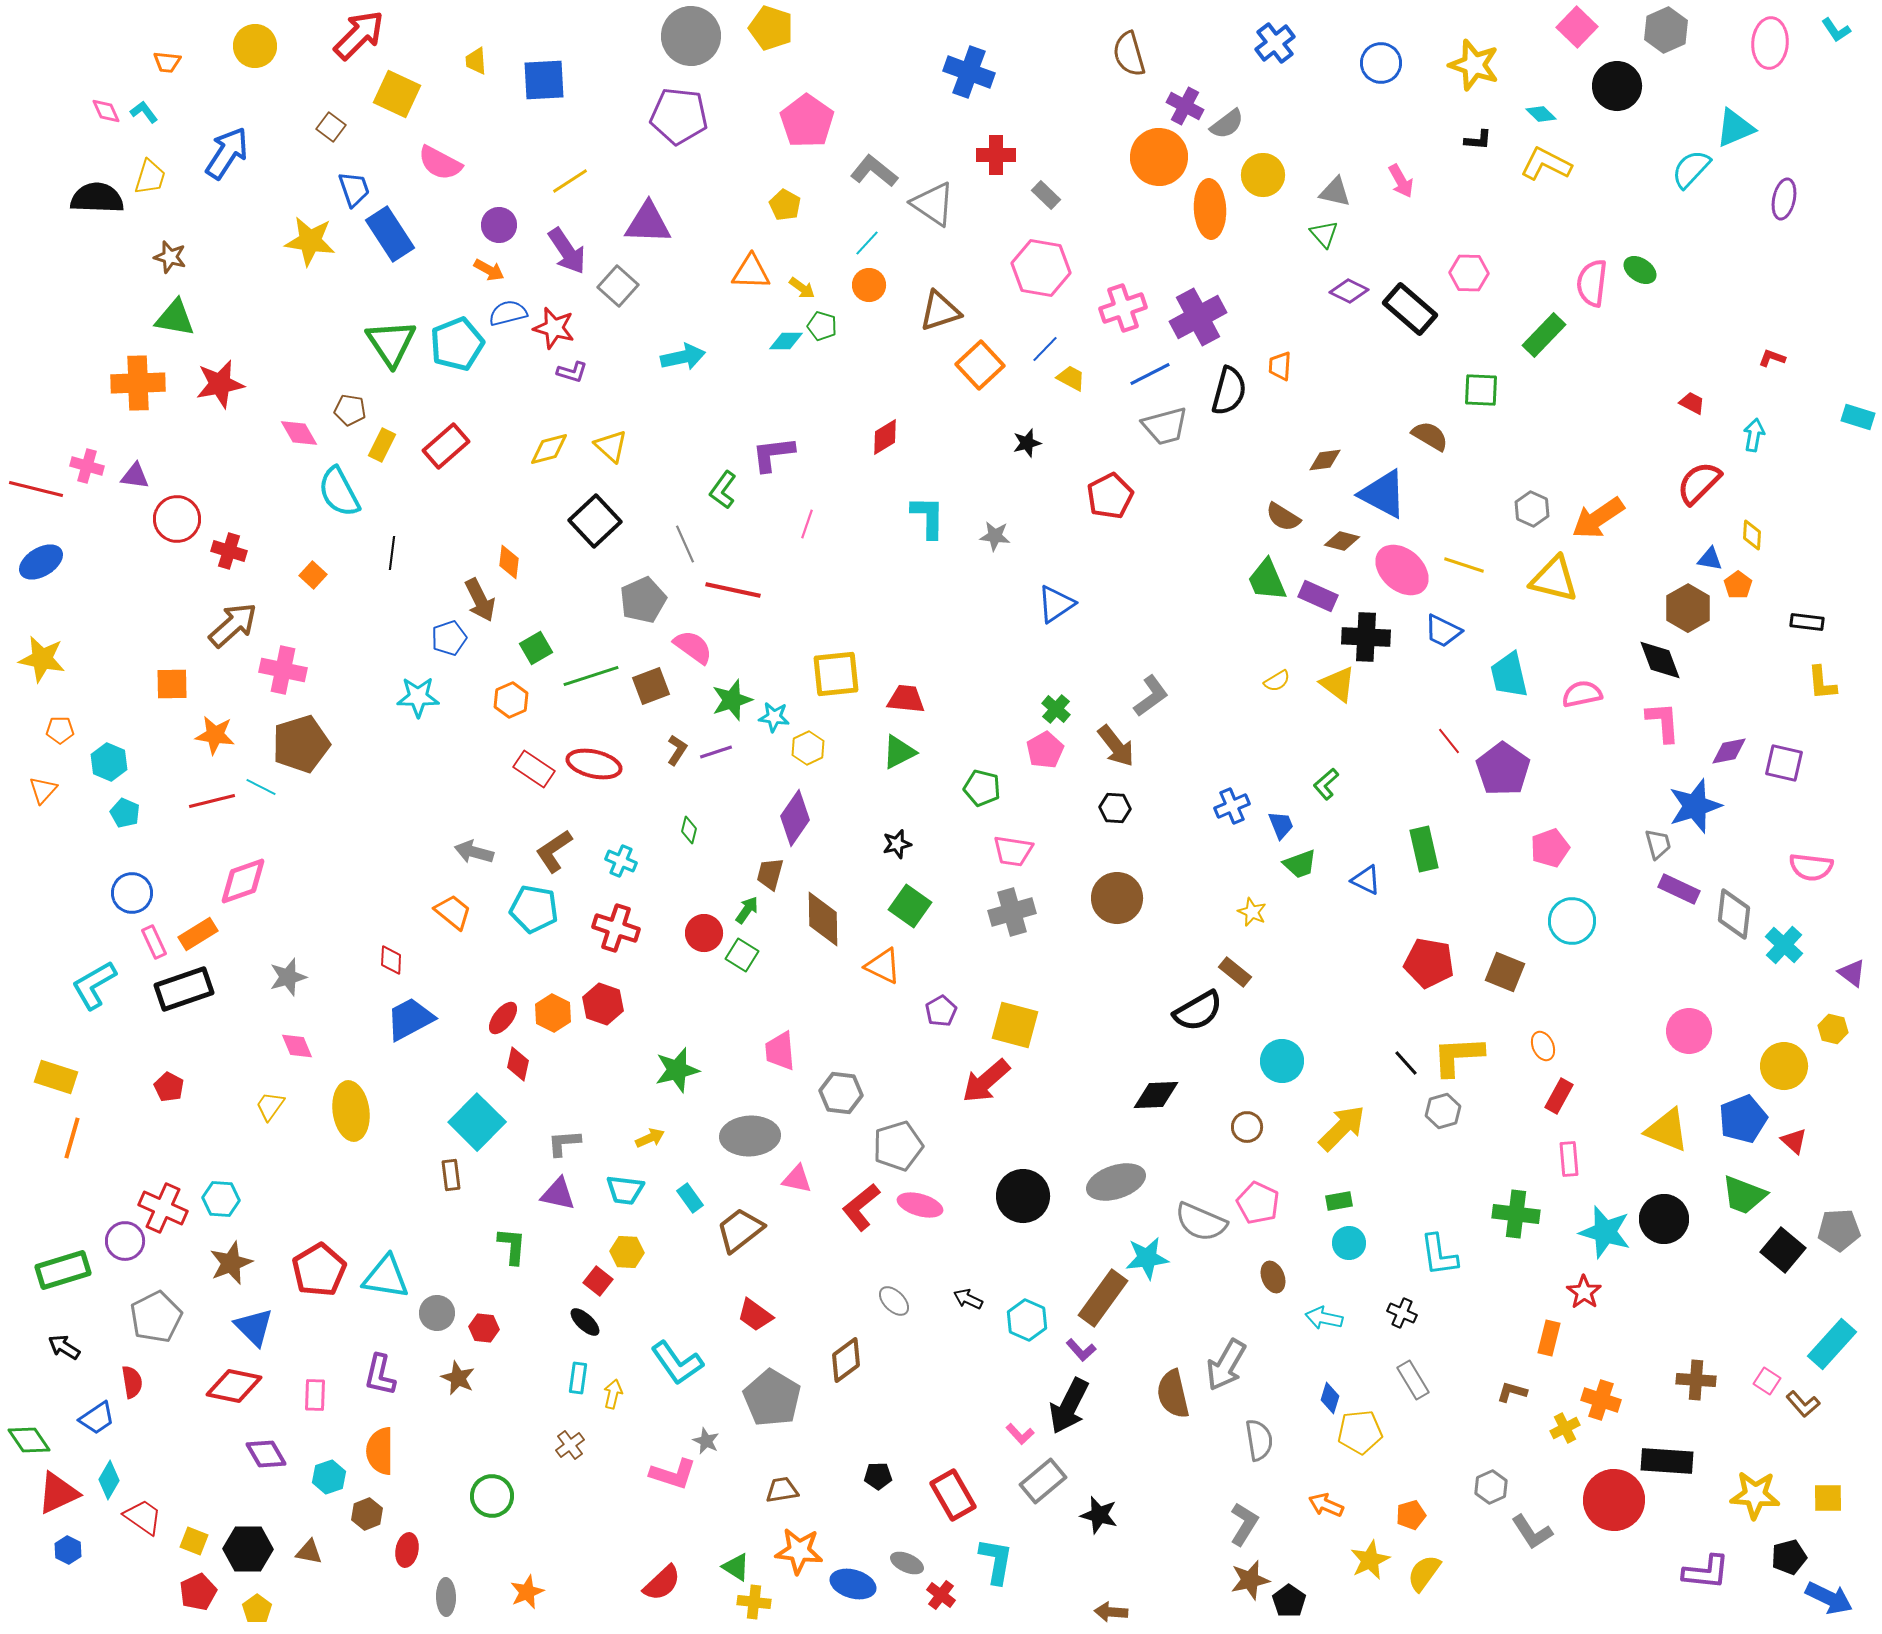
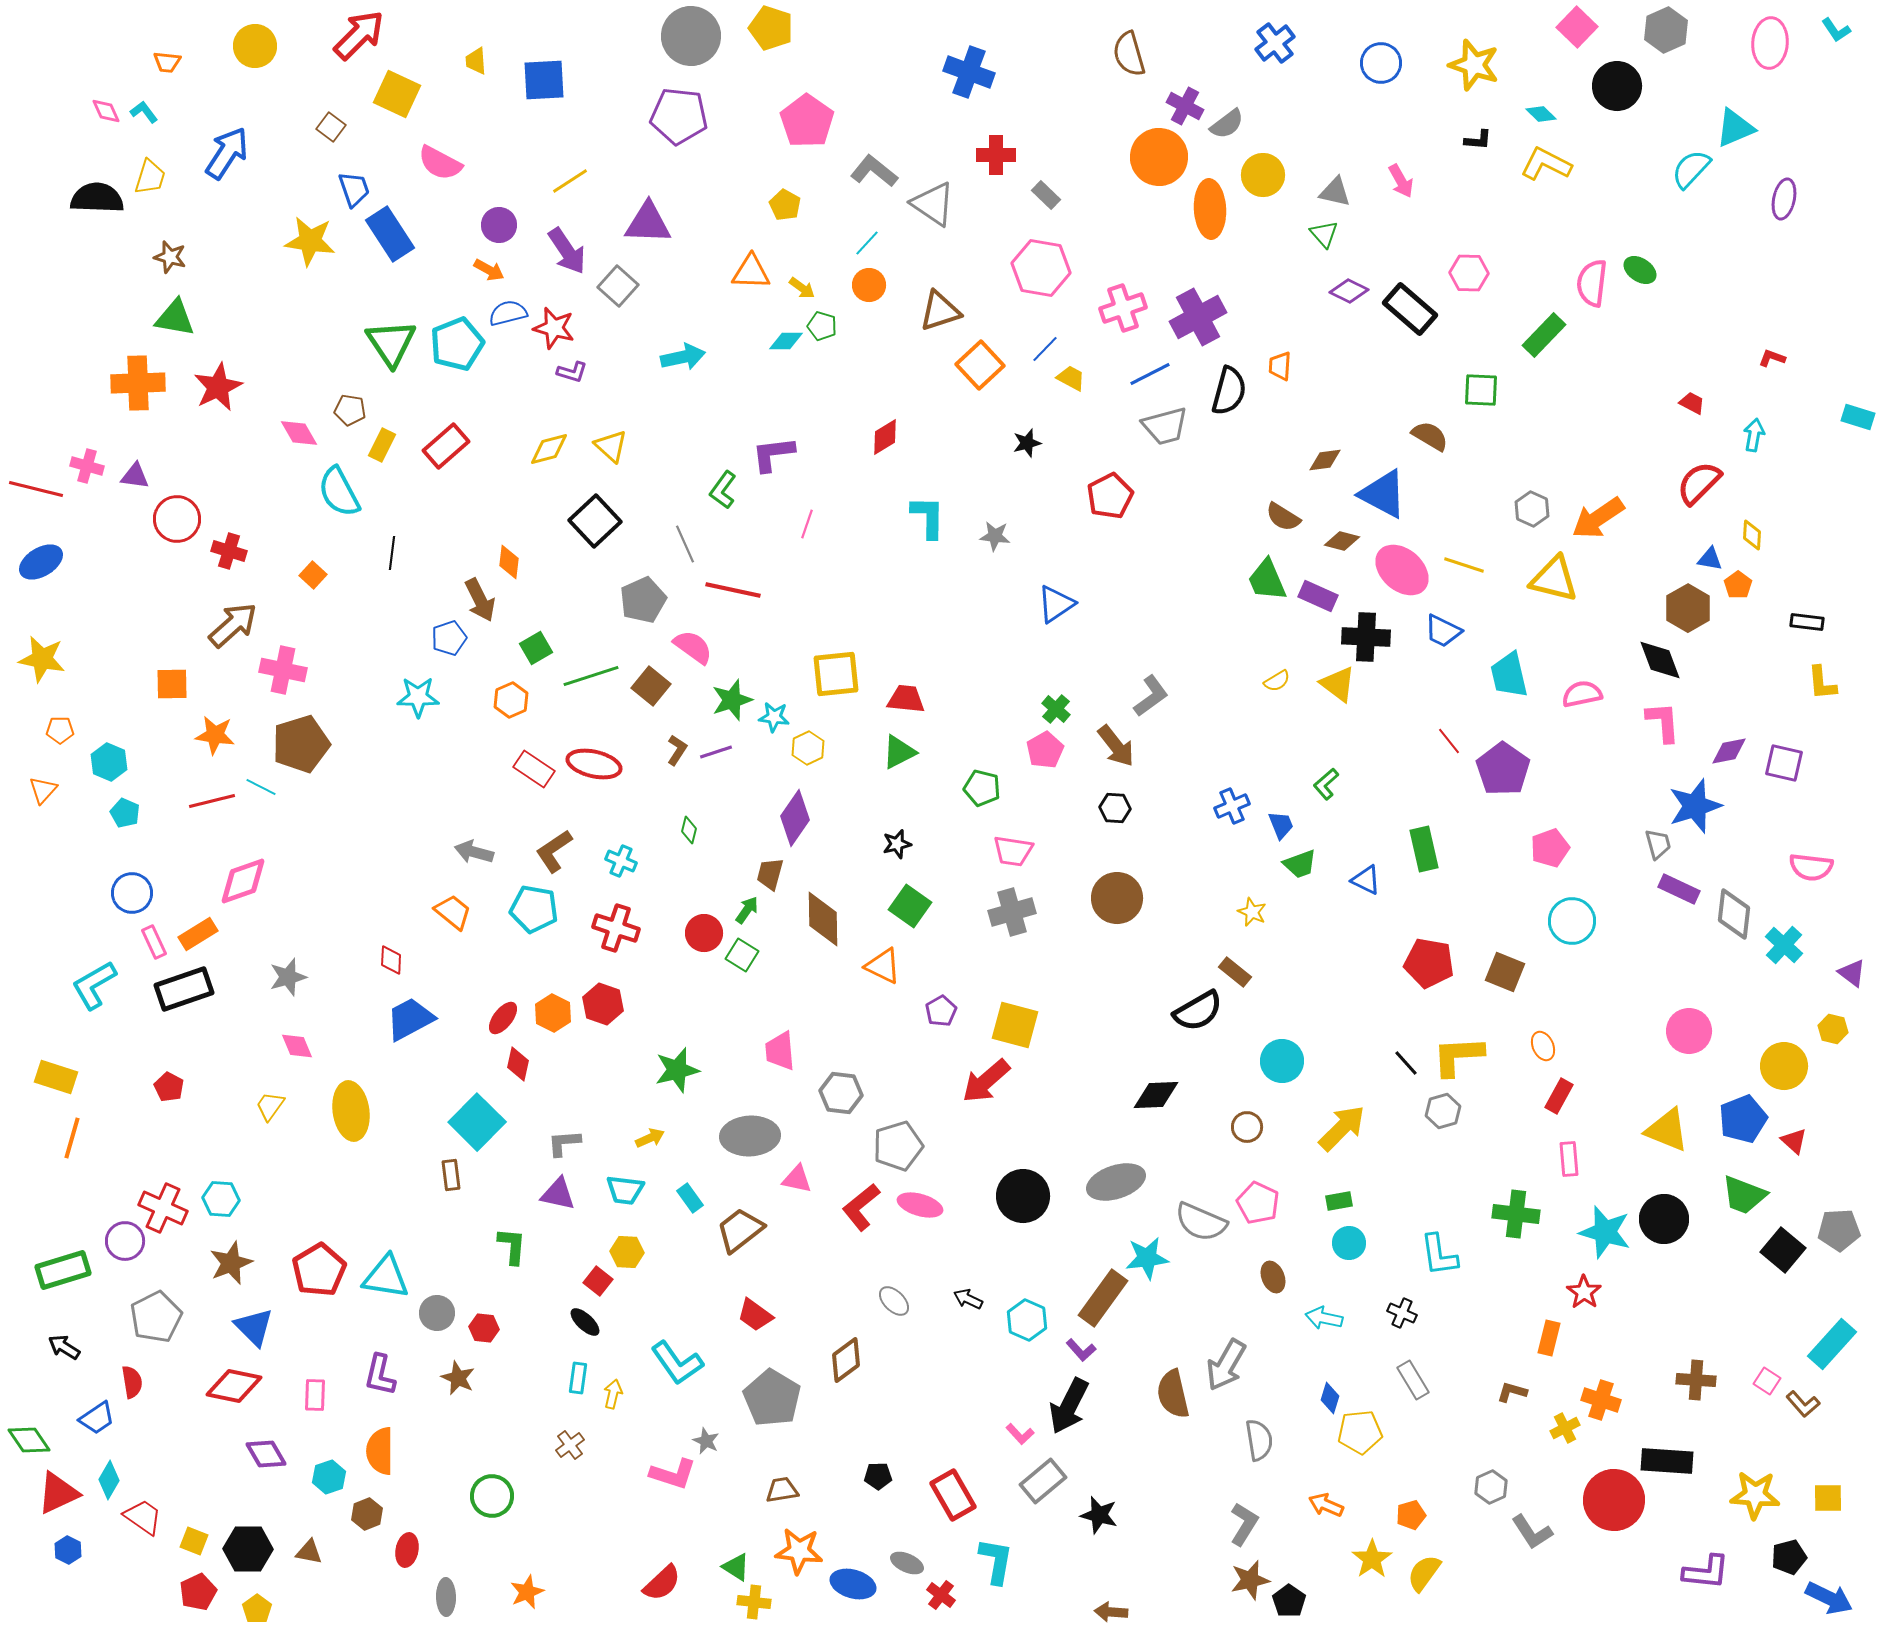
red star at (220, 384): moved 2 px left, 3 px down; rotated 15 degrees counterclockwise
brown square at (651, 686): rotated 30 degrees counterclockwise
yellow star at (1370, 1560): moved 2 px right, 1 px up; rotated 9 degrees counterclockwise
